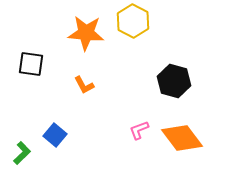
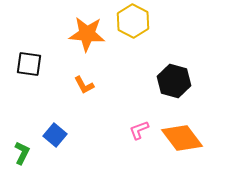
orange star: moved 1 px right, 1 px down
black square: moved 2 px left
green L-shape: rotated 20 degrees counterclockwise
